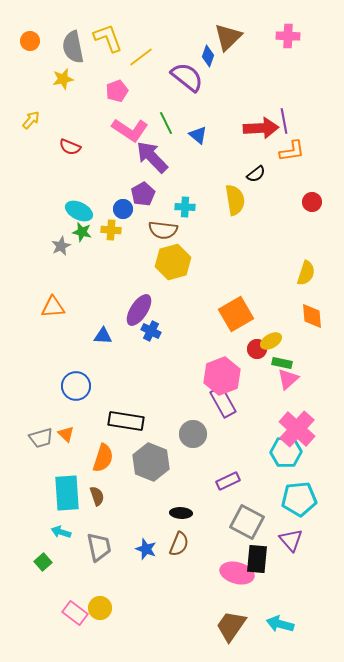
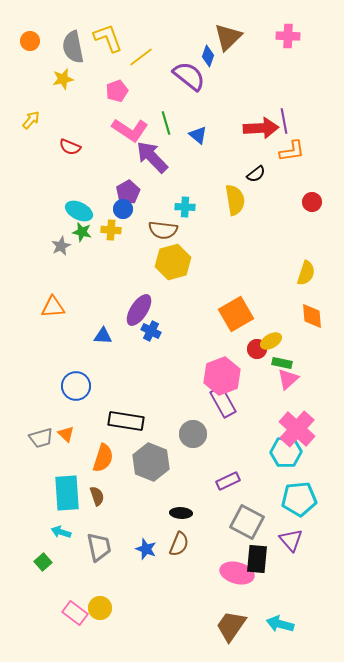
purple semicircle at (187, 77): moved 2 px right, 1 px up
green line at (166, 123): rotated 10 degrees clockwise
purple pentagon at (143, 194): moved 15 px left, 2 px up
